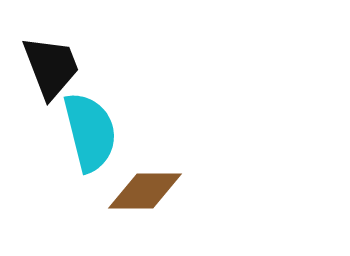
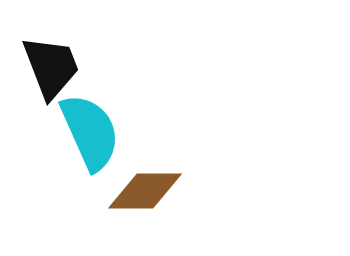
cyan semicircle: rotated 10 degrees counterclockwise
